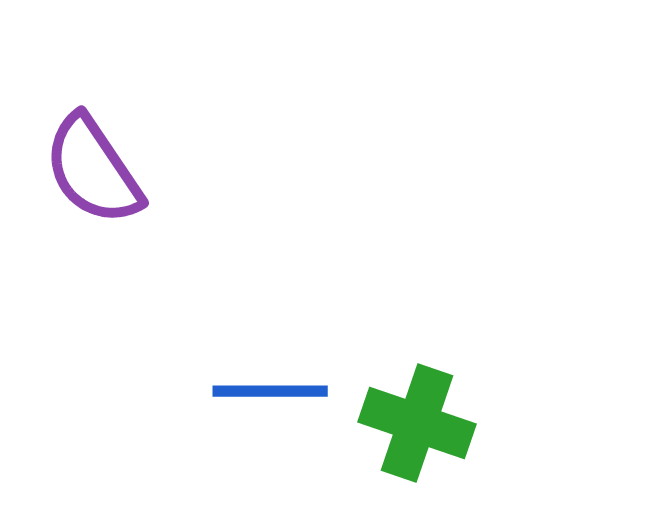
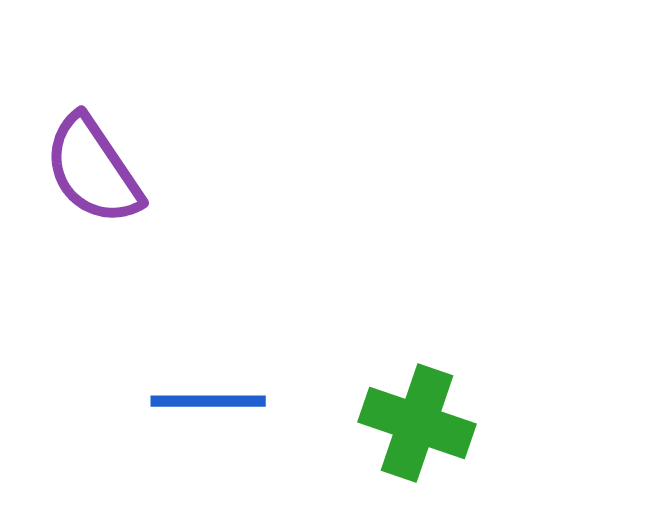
blue line: moved 62 px left, 10 px down
